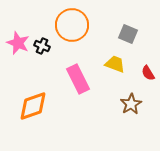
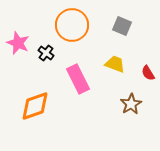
gray square: moved 6 px left, 8 px up
black cross: moved 4 px right, 7 px down; rotated 14 degrees clockwise
orange diamond: moved 2 px right
